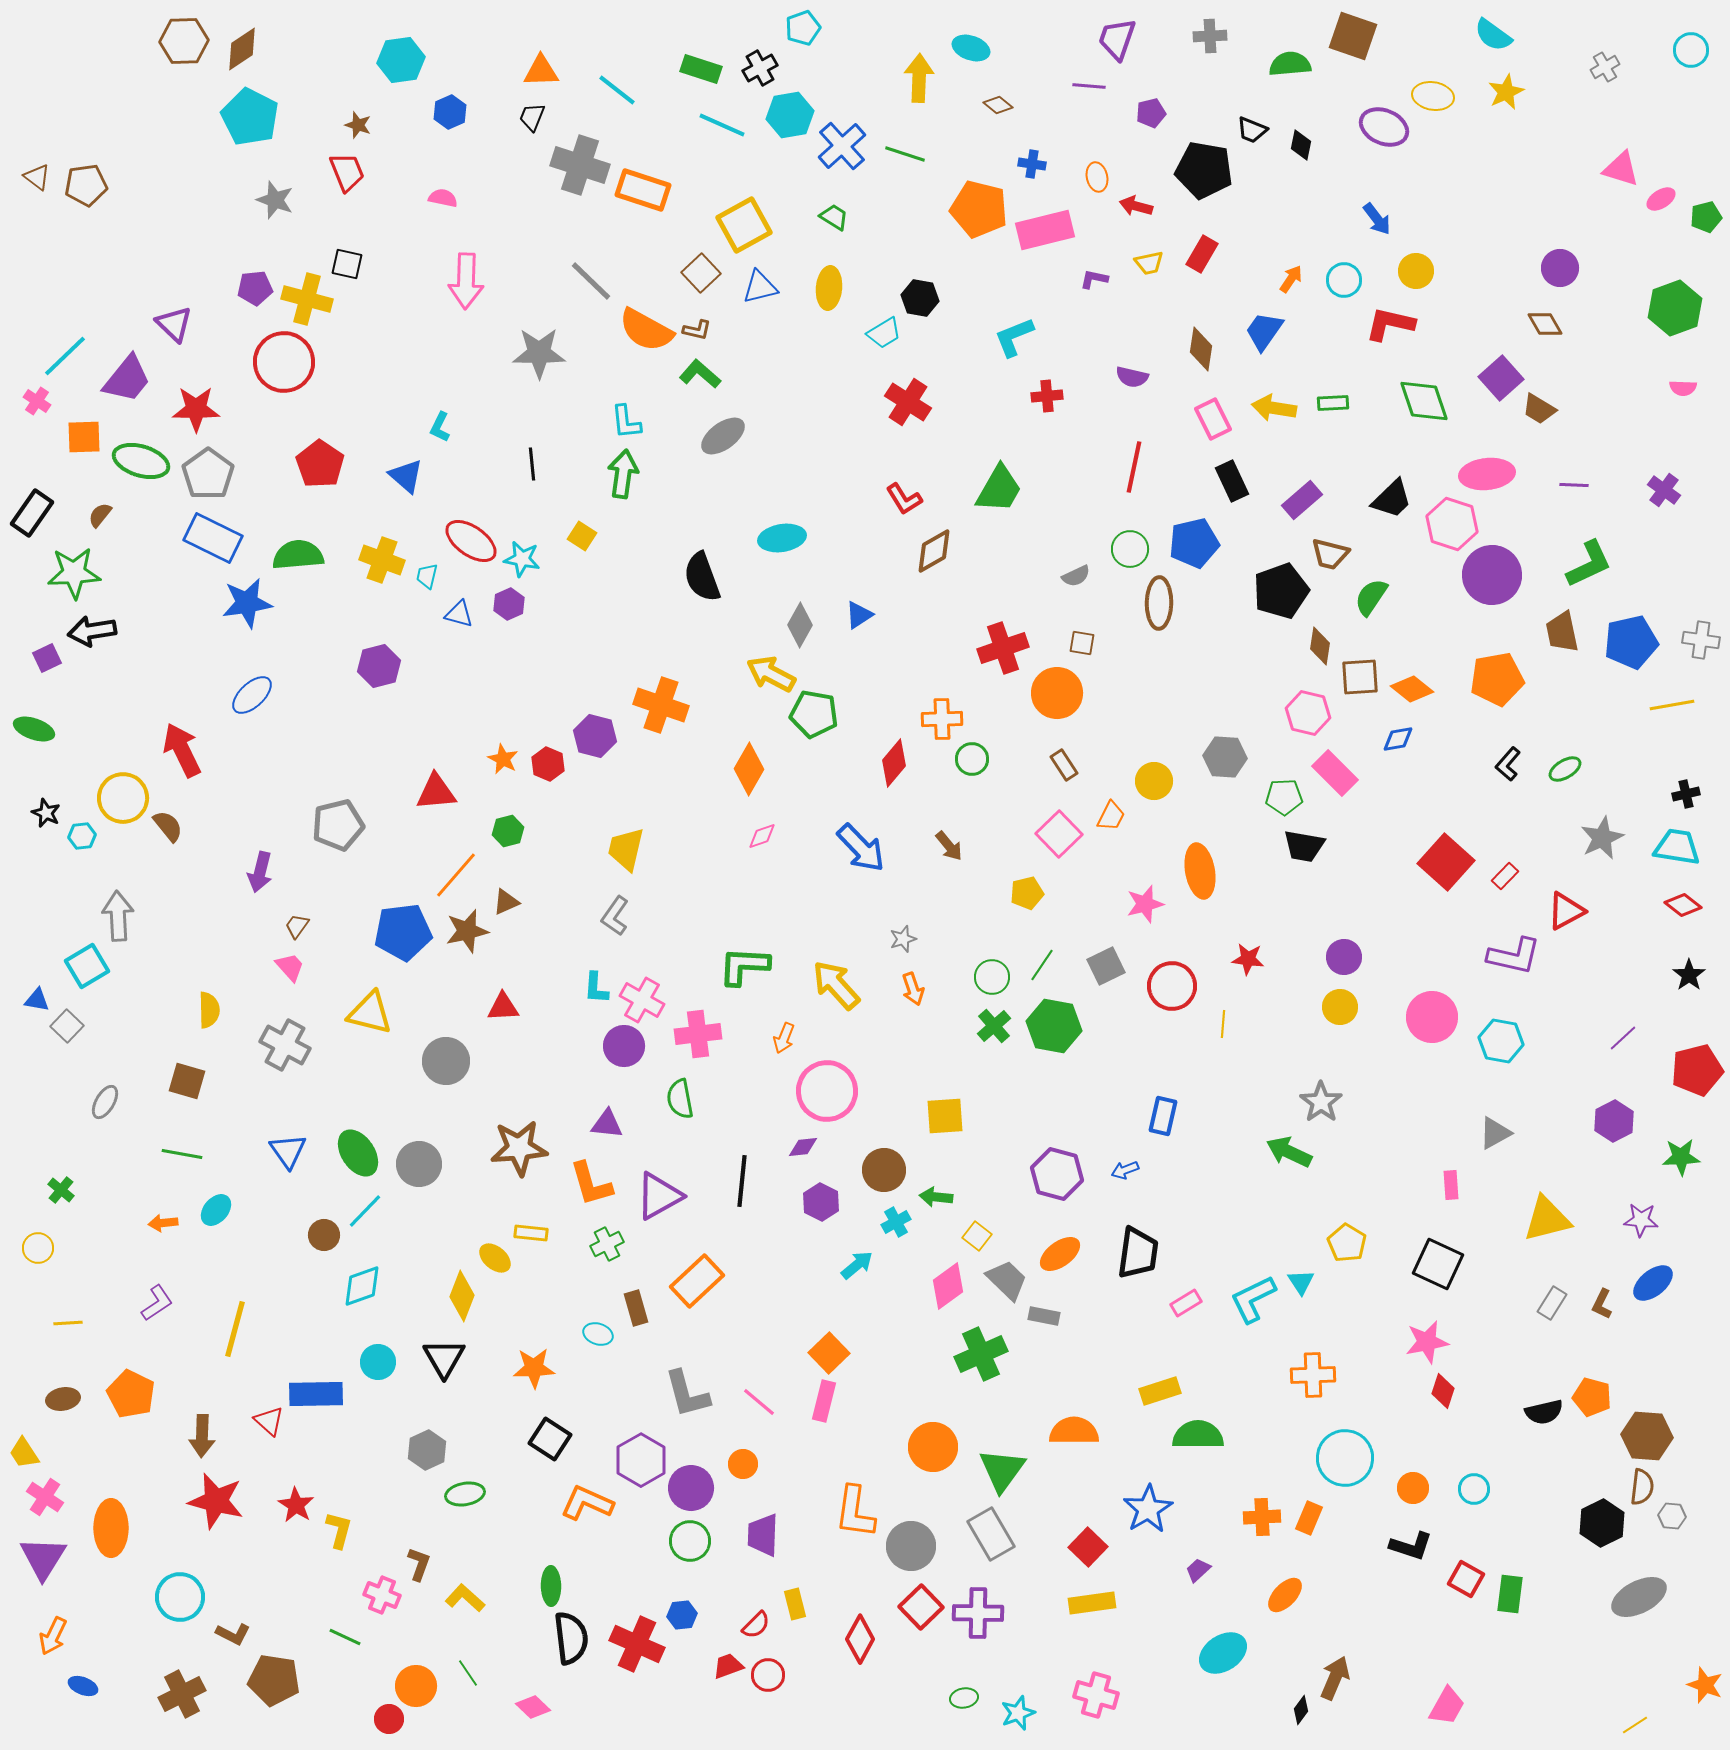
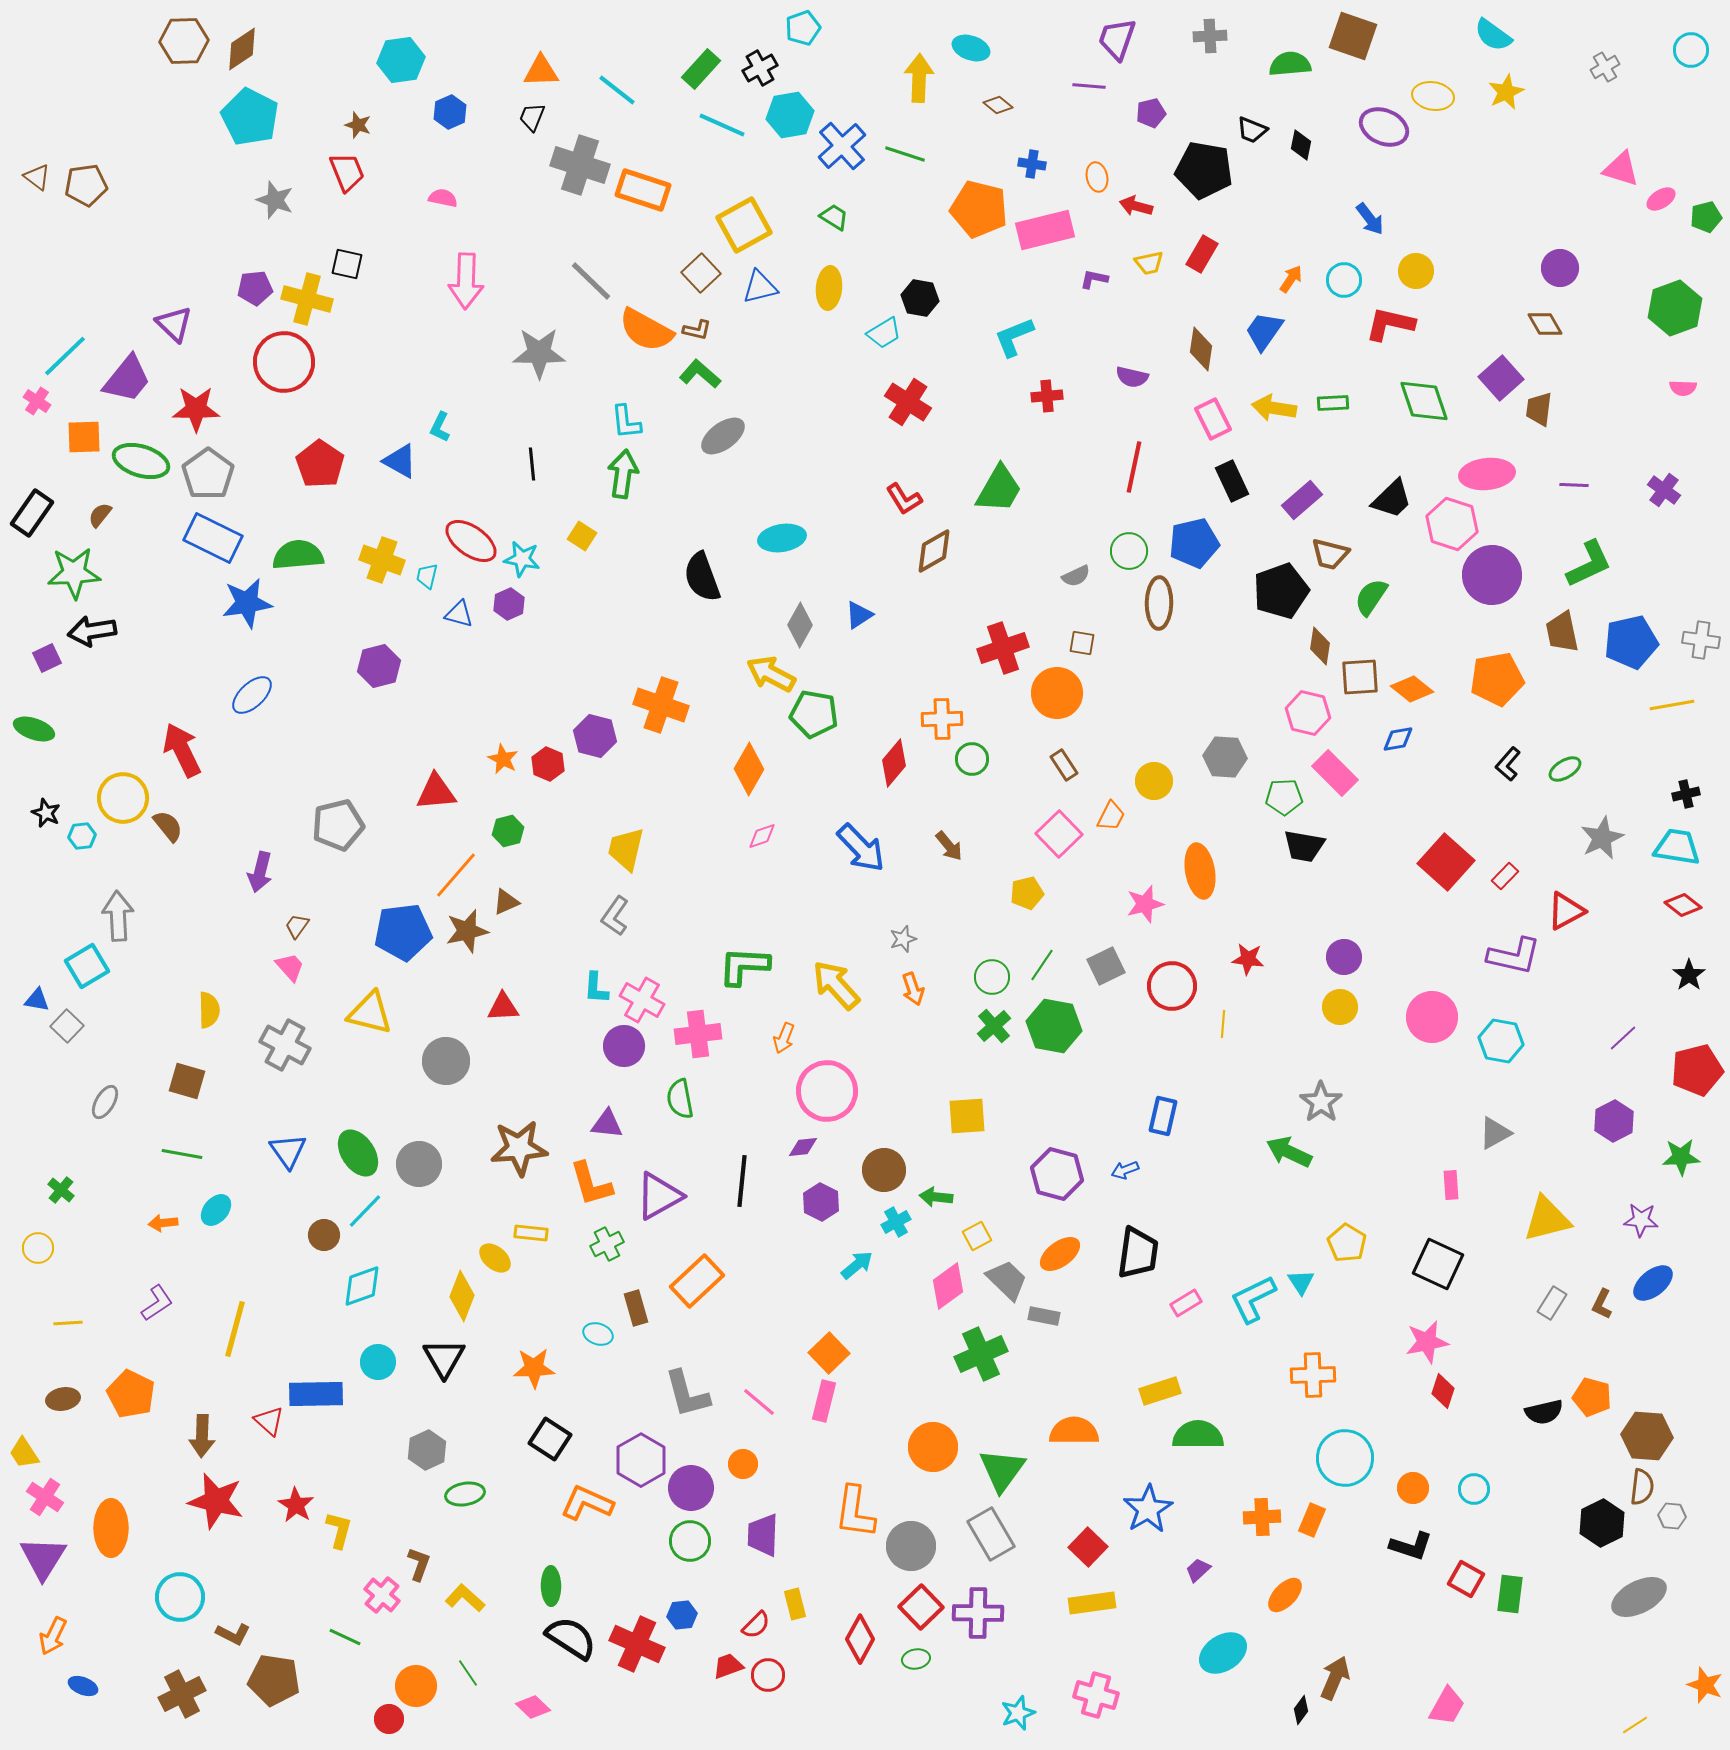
green rectangle at (701, 69): rotated 66 degrees counterclockwise
blue arrow at (1377, 219): moved 7 px left
brown trapezoid at (1539, 409): rotated 66 degrees clockwise
blue triangle at (406, 476): moved 6 px left, 15 px up; rotated 12 degrees counterclockwise
green circle at (1130, 549): moved 1 px left, 2 px down
yellow square at (945, 1116): moved 22 px right
yellow square at (977, 1236): rotated 24 degrees clockwise
orange rectangle at (1309, 1518): moved 3 px right, 2 px down
pink cross at (382, 1595): rotated 18 degrees clockwise
black semicircle at (571, 1638): rotated 50 degrees counterclockwise
green ellipse at (964, 1698): moved 48 px left, 39 px up
